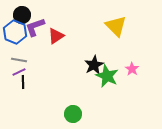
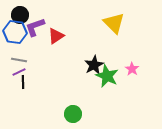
black circle: moved 2 px left
yellow triangle: moved 2 px left, 3 px up
blue hexagon: rotated 15 degrees counterclockwise
